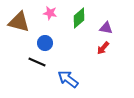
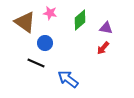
green diamond: moved 1 px right, 2 px down
brown triangle: moved 6 px right; rotated 20 degrees clockwise
black line: moved 1 px left, 1 px down
